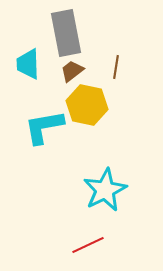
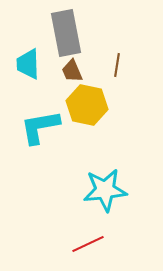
brown line: moved 1 px right, 2 px up
brown trapezoid: rotated 75 degrees counterclockwise
cyan L-shape: moved 4 px left
cyan star: rotated 21 degrees clockwise
red line: moved 1 px up
